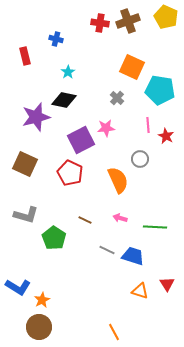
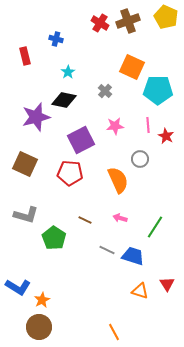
red cross: rotated 24 degrees clockwise
cyan pentagon: moved 2 px left; rotated 8 degrees counterclockwise
gray cross: moved 12 px left, 7 px up
pink star: moved 9 px right, 2 px up
red pentagon: rotated 20 degrees counterclockwise
green line: rotated 60 degrees counterclockwise
